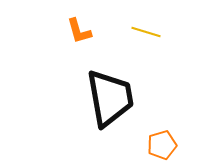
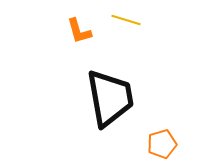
yellow line: moved 20 px left, 12 px up
orange pentagon: moved 1 px up
